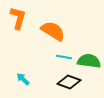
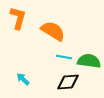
black diamond: moved 1 px left; rotated 25 degrees counterclockwise
